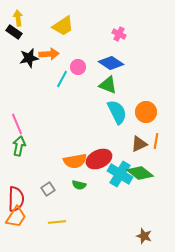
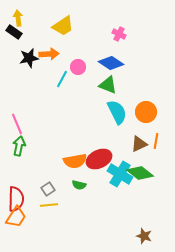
yellow line: moved 8 px left, 17 px up
